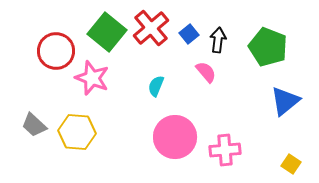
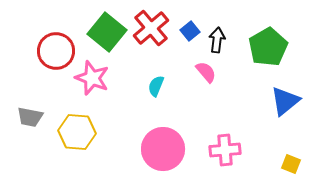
blue square: moved 1 px right, 3 px up
black arrow: moved 1 px left
green pentagon: rotated 21 degrees clockwise
gray trapezoid: moved 4 px left, 8 px up; rotated 32 degrees counterclockwise
pink circle: moved 12 px left, 12 px down
yellow square: rotated 12 degrees counterclockwise
